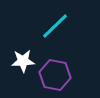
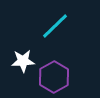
purple hexagon: moved 1 px left, 2 px down; rotated 20 degrees clockwise
